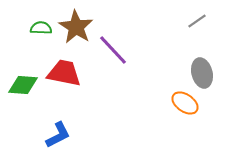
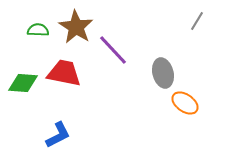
gray line: rotated 24 degrees counterclockwise
green semicircle: moved 3 px left, 2 px down
gray ellipse: moved 39 px left
green diamond: moved 2 px up
